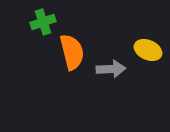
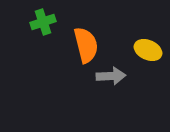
orange semicircle: moved 14 px right, 7 px up
gray arrow: moved 7 px down
